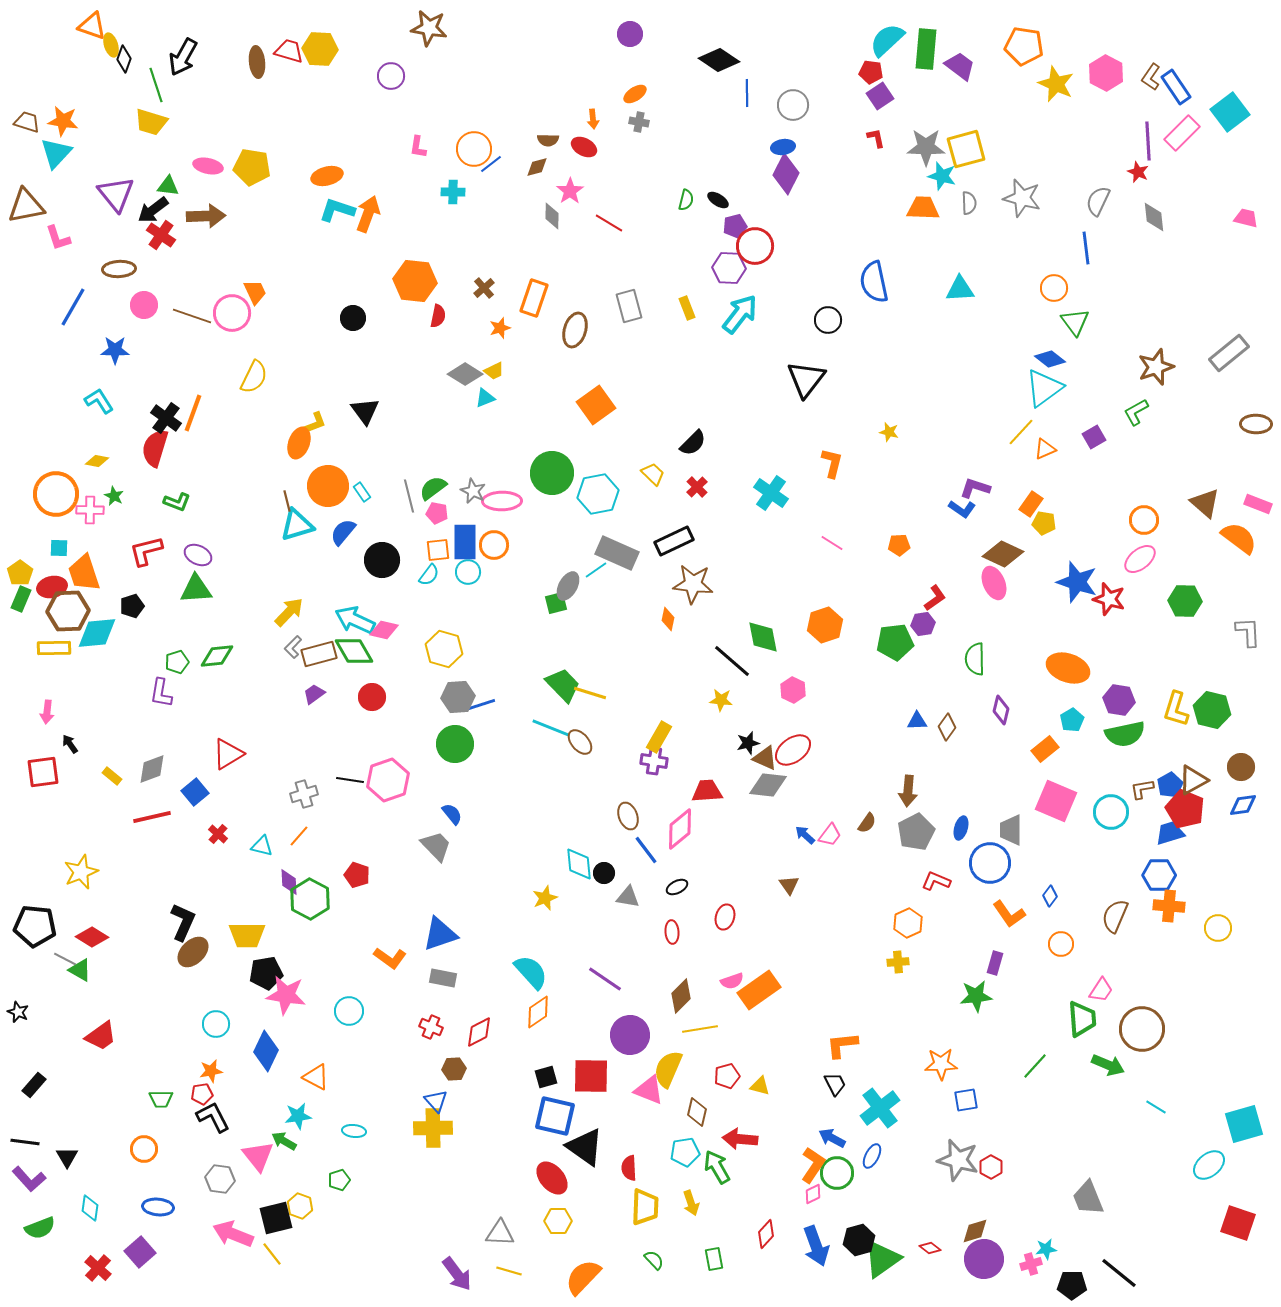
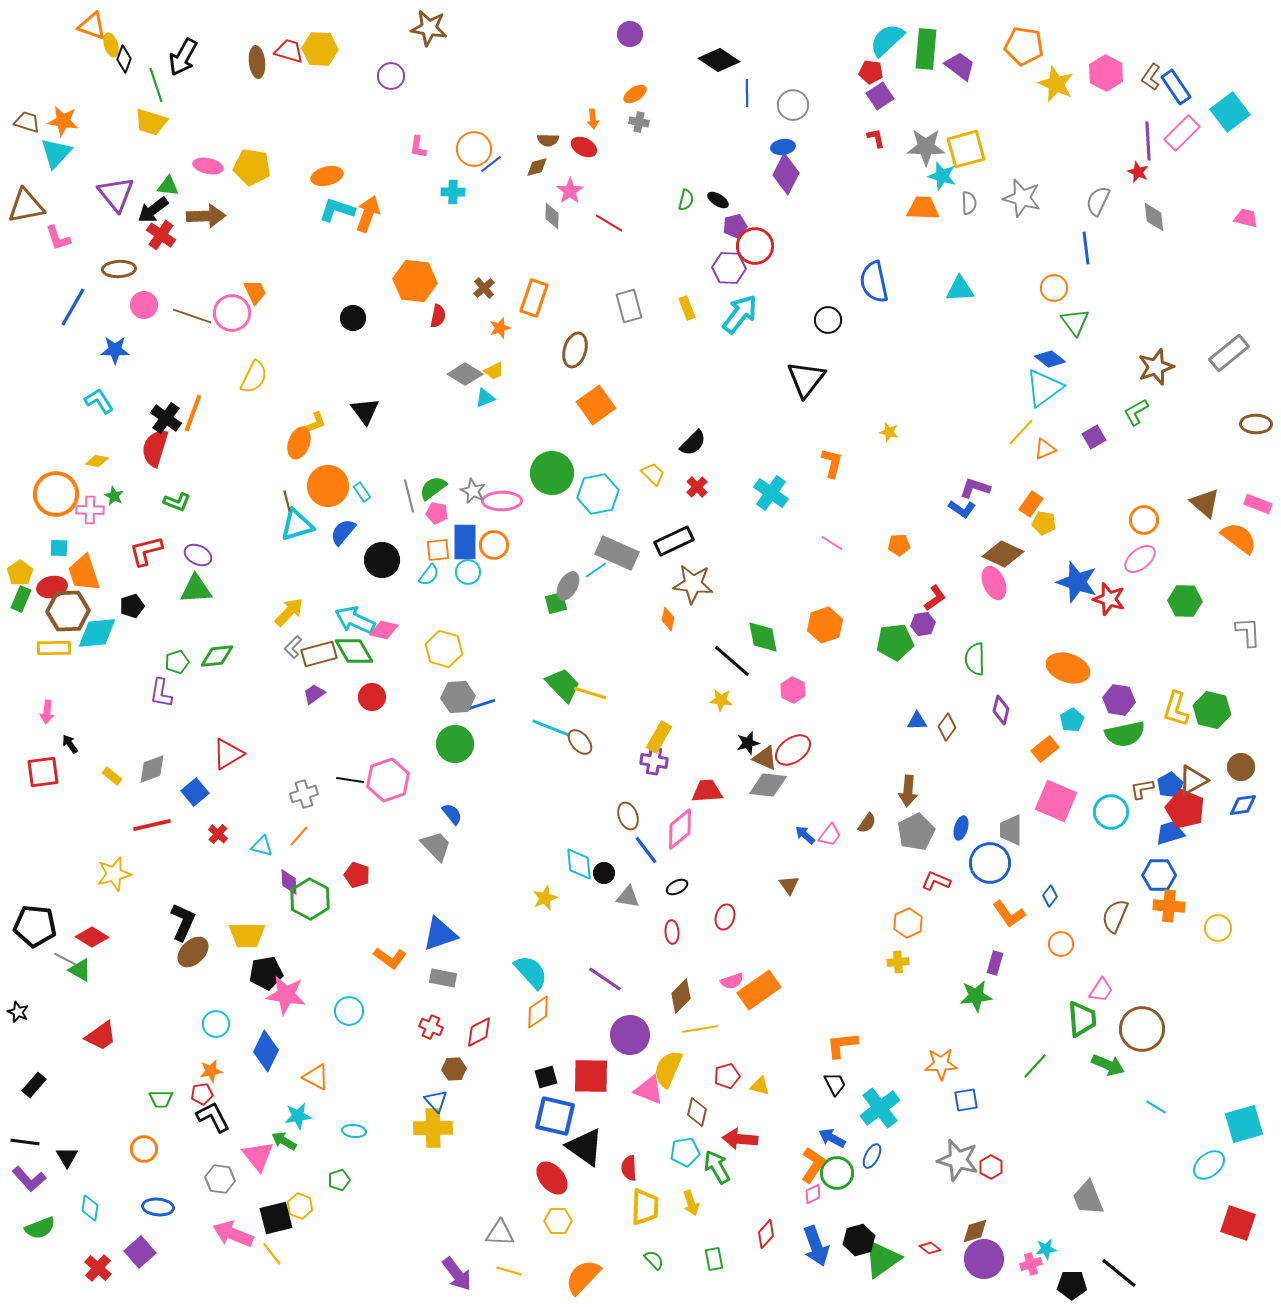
brown ellipse at (575, 330): moved 20 px down
red line at (152, 817): moved 8 px down
yellow star at (81, 872): moved 33 px right, 2 px down; rotated 8 degrees clockwise
